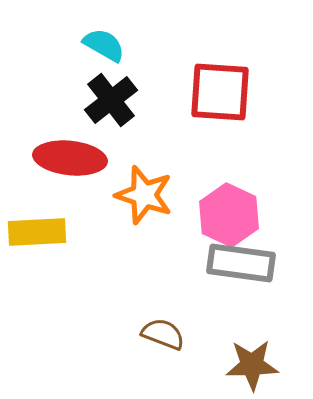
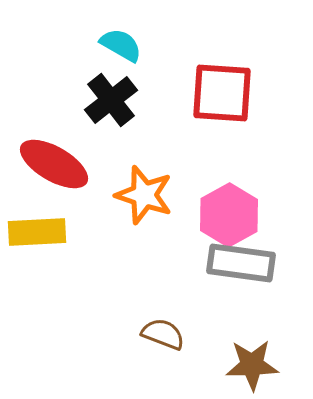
cyan semicircle: moved 17 px right
red square: moved 2 px right, 1 px down
red ellipse: moved 16 px left, 6 px down; rotated 24 degrees clockwise
pink hexagon: rotated 6 degrees clockwise
